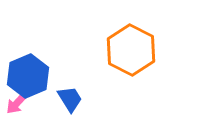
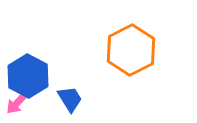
orange hexagon: rotated 6 degrees clockwise
blue hexagon: rotated 9 degrees counterclockwise
